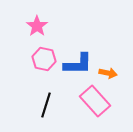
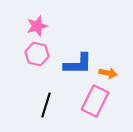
pink star: rotated 20 degrees clockwise
pink hexagon: moved 7 px left, 5 px up
pink rectangle: rotated 68 degrees clockwise
